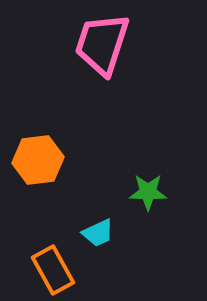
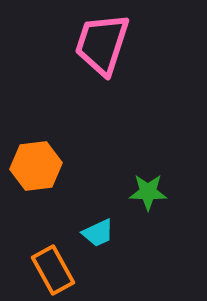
orange hexagon: moved 2 px left, 6 px down
